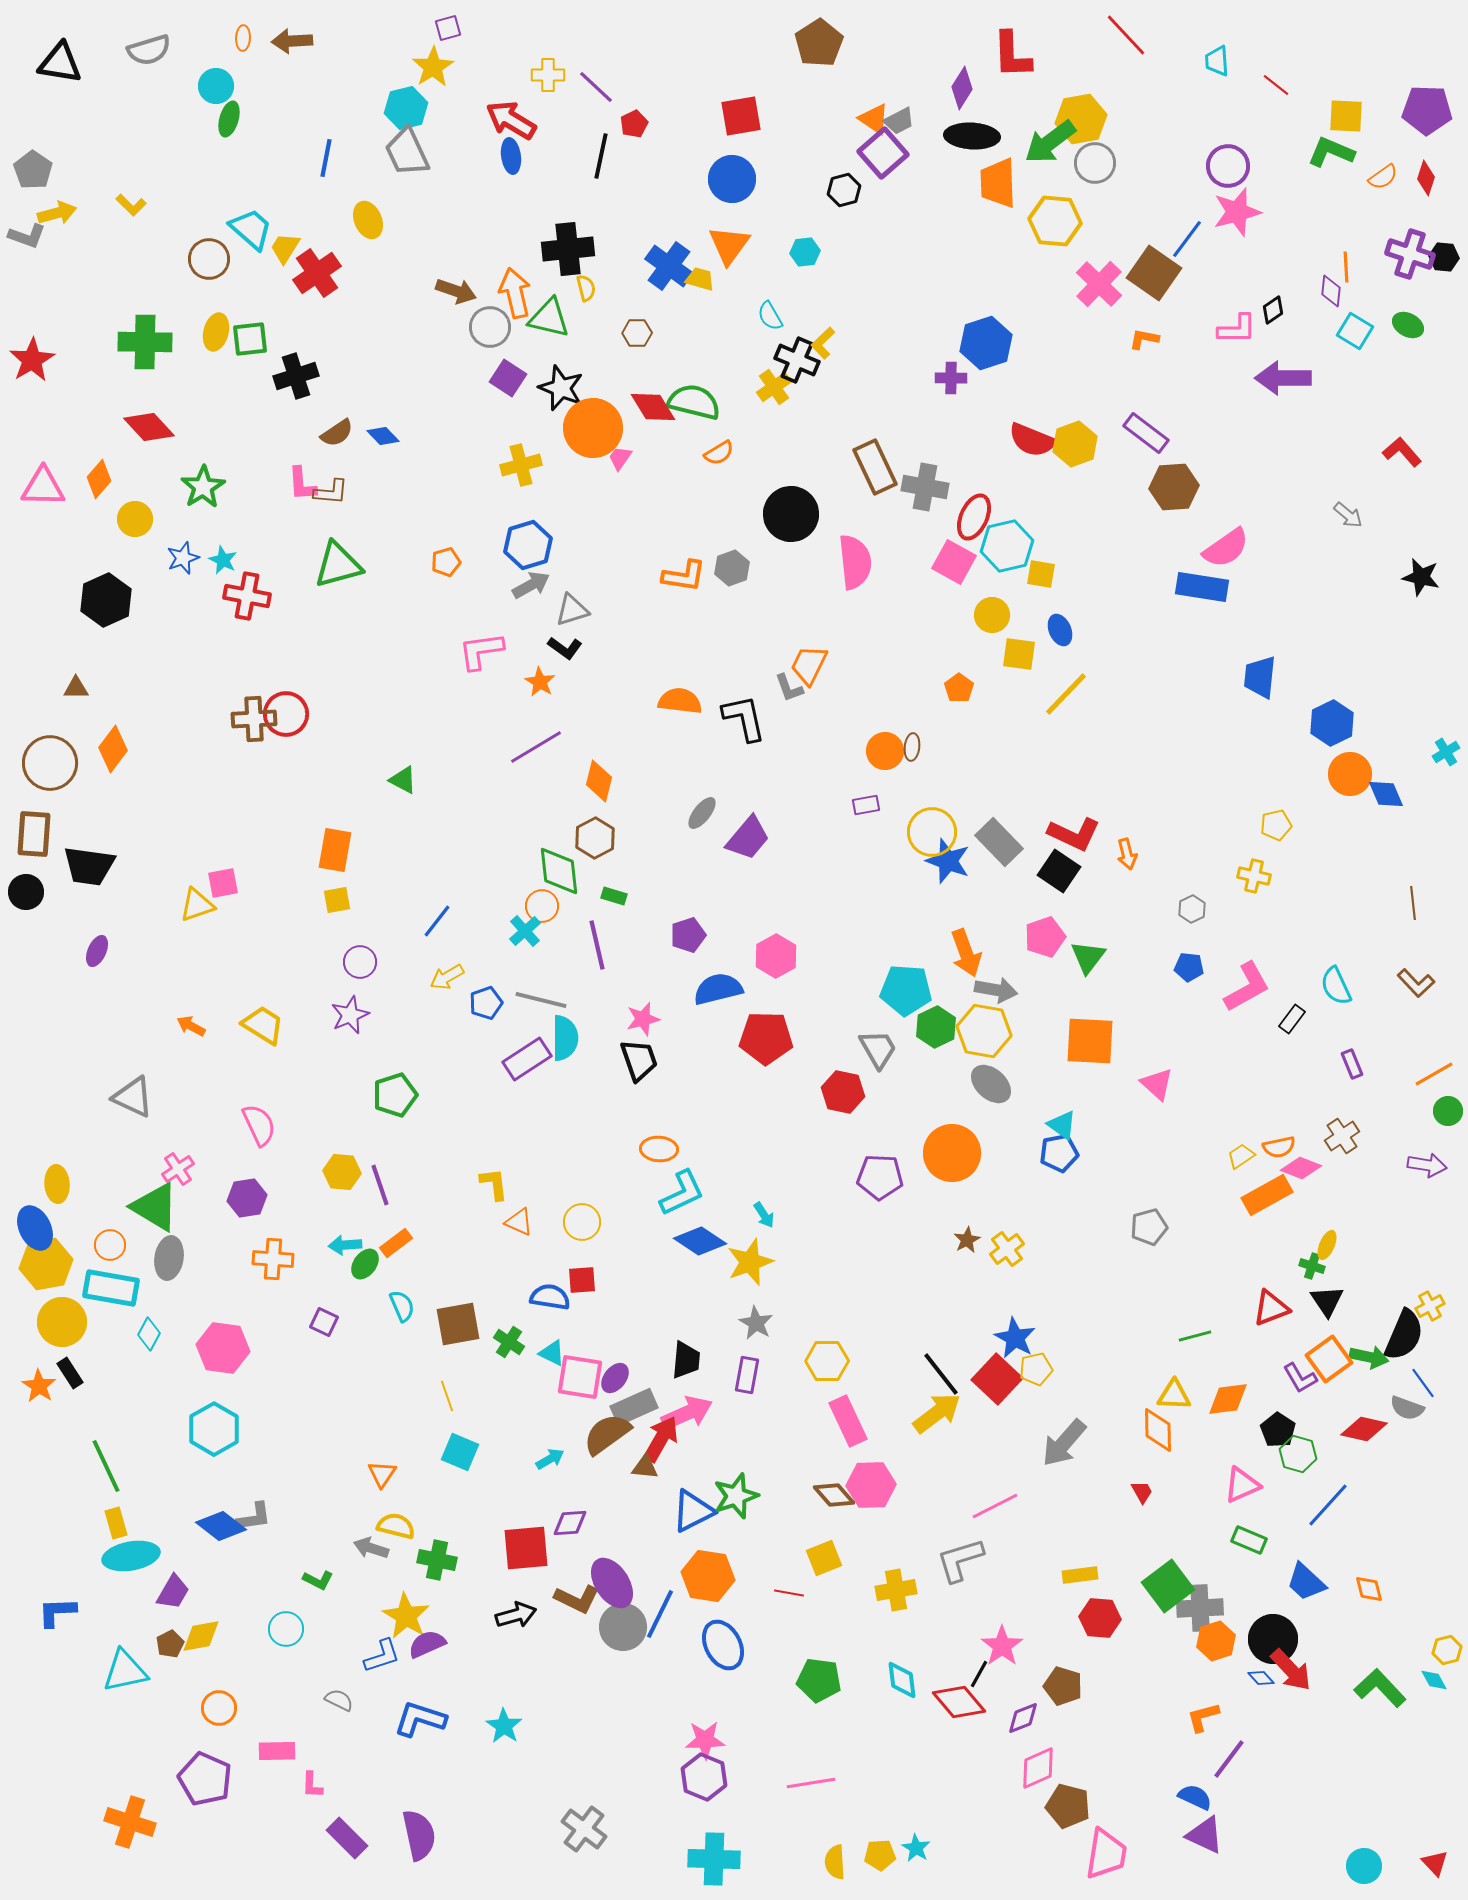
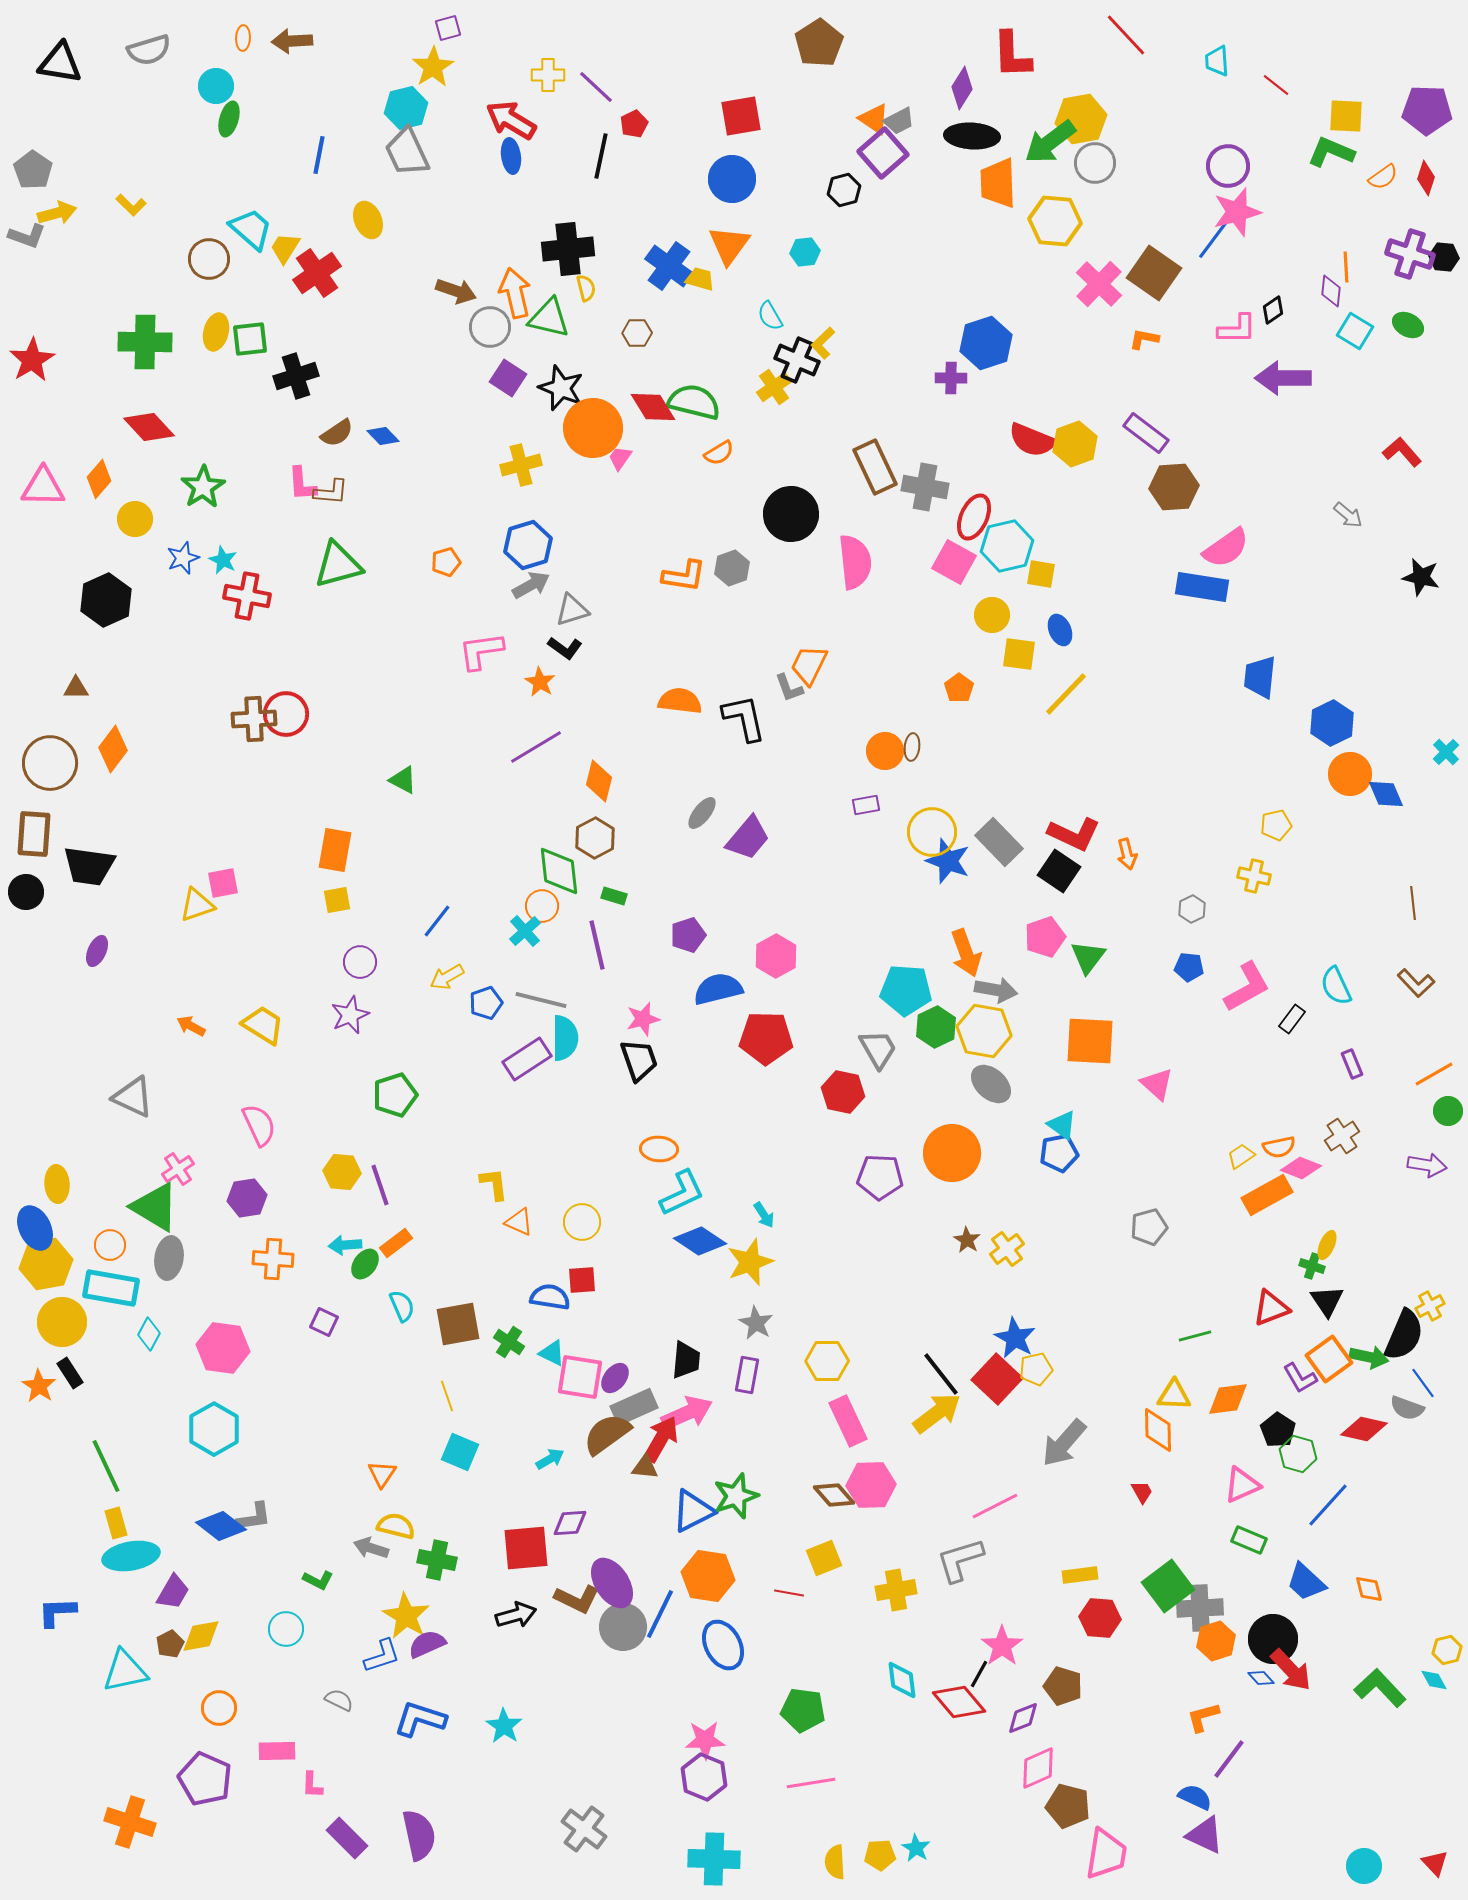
blue line at (326, 158): moved 7 px left, 3 px up
blue line at (1187, 239): moved 26 px right, 1 px down
cyan cross at (1446, 752): rotated 12 degrees counterclockwise
brown star at (967, 1240): rotated 12 degrees counterclockwise
green pentagon at (819, 1680): moved 16 px left, 30 px down
